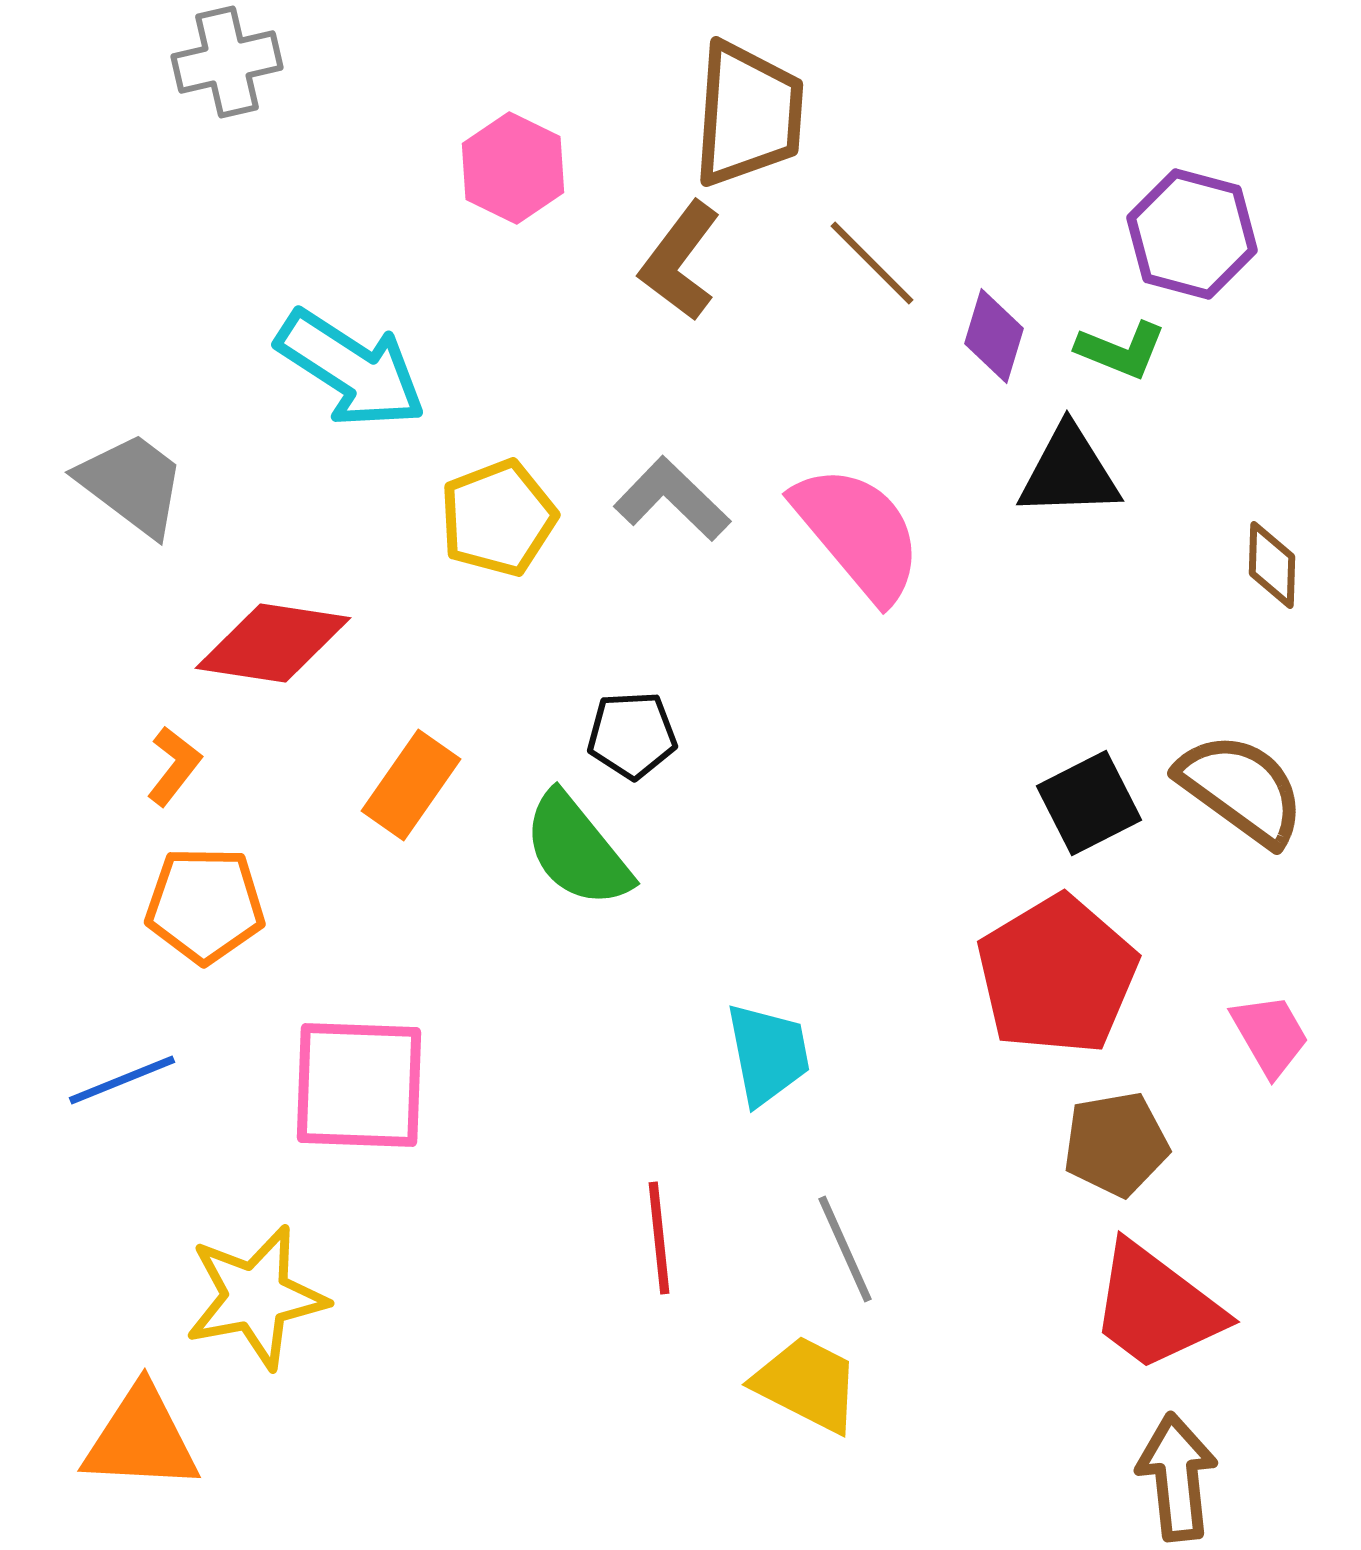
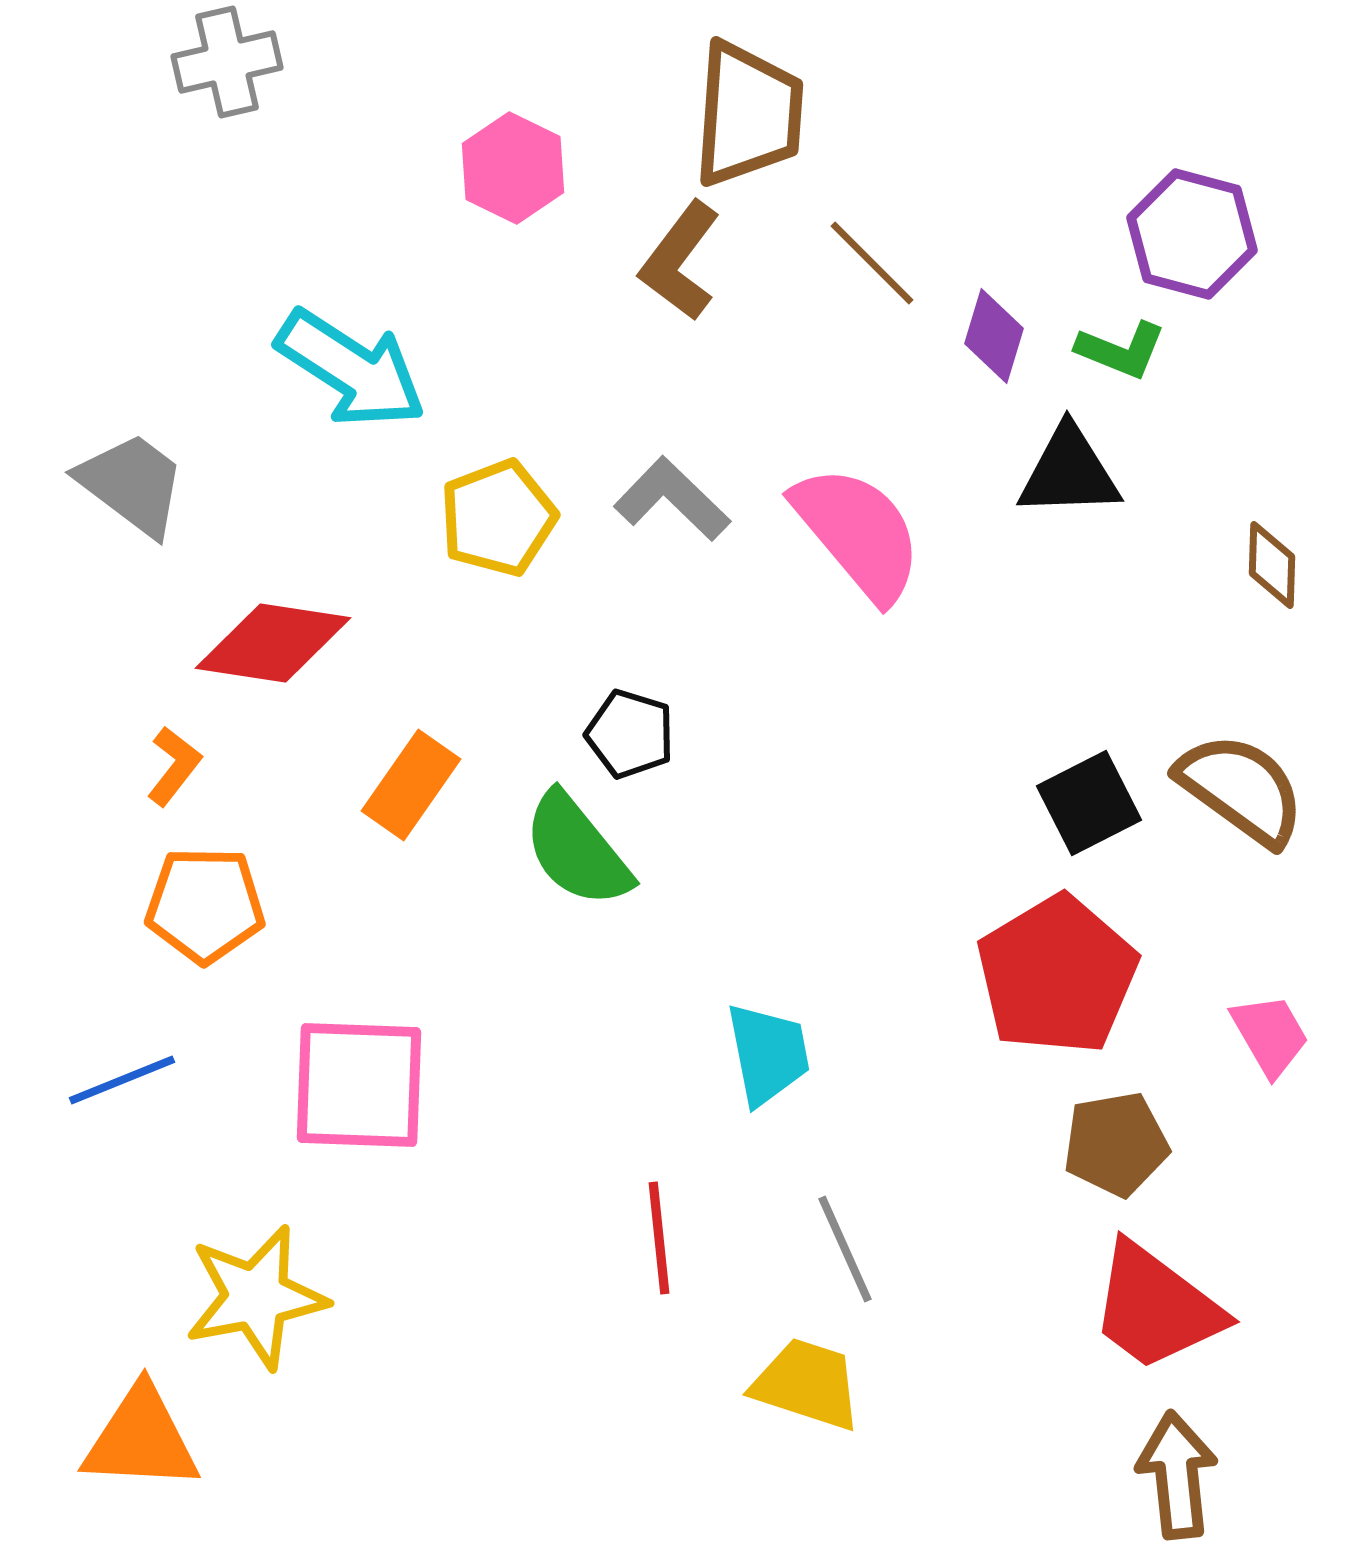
black pentagon: moved 2 px left, 1 px up; rotated 20 degrees clockwise
yellow trapezoid: rotated 9 degrees counterclockwise
brown arrow: moved 2 px up
